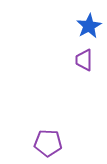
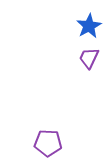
purple trapezoid: moved 5 px right, 2 px up; rotated 25 degrees clockwise
